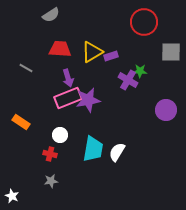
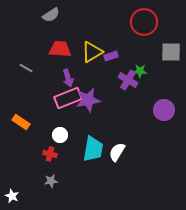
purple circle: moved 2 px left
